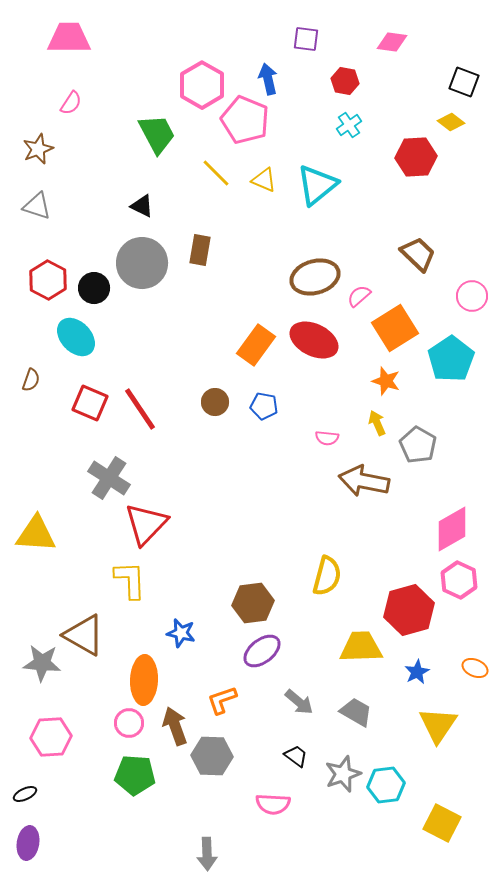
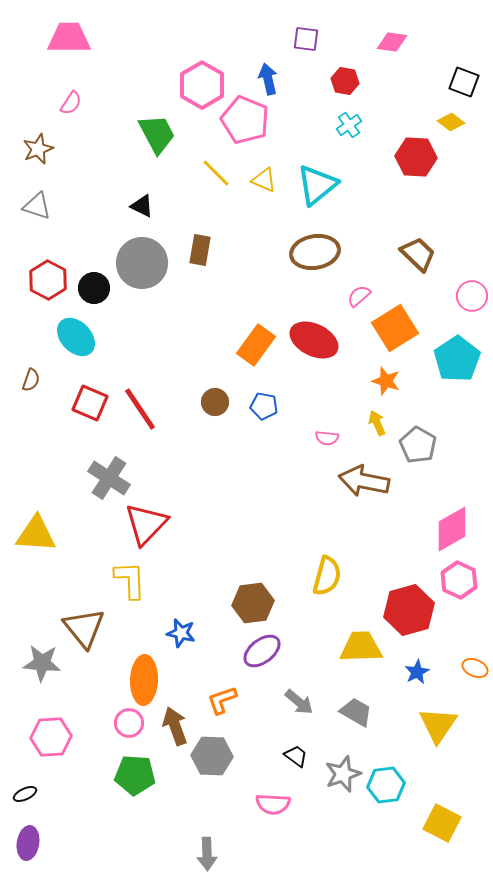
red hexagon at (416, 157): rotated 6 degrees clockwise
brown ellipse at (315, 277): moved 25 px up; rotated 6 degrees clockwise
cyan pentagon at (451, 359): moved 6 px right
brown triangle at (84, 635): moved 7 px up; rotated 21 degrees clockwise
